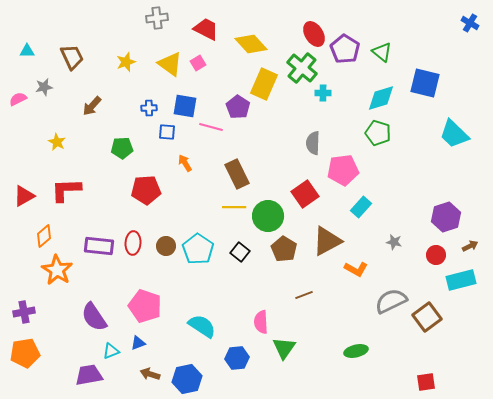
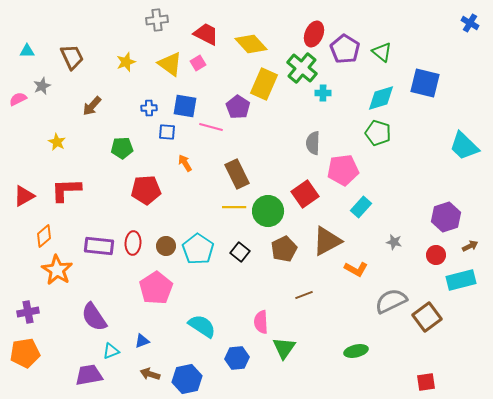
gray cross at (157, 18): moved 2 px down
red trapezoid at (206, 29): moved 5 px down
red ellipse at (314, 34): rotated 55 degrees clockwise
gray star at (44, 87): moved 2 px left, 1 px up; rotated 12 degrees counterclockwise
cyan trapezoid at (454, 134): moved 10 px right, 12 px down
green circle at (268, 216): moved 5 px up
brown pentagon at (284, 249): rotated 15 degrees clockwise
pink pentagon at (145, 306): moved 11 px right, 18 px up; rotated 20 degrees clockwise
purple cross at (24, 312): moved 4 px right
blue triangle at (138, 343): moved 4 px right, 2 px up
